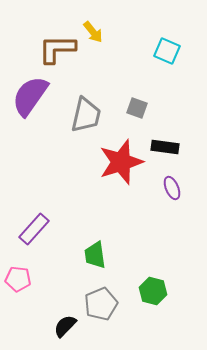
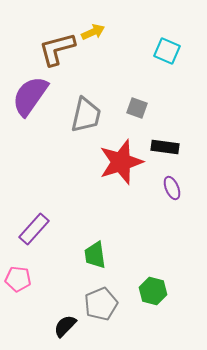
yellow arrow: rotated 75 degrees counterclockwise
brown L-shape: rotated 15 degrees counterclockwise
